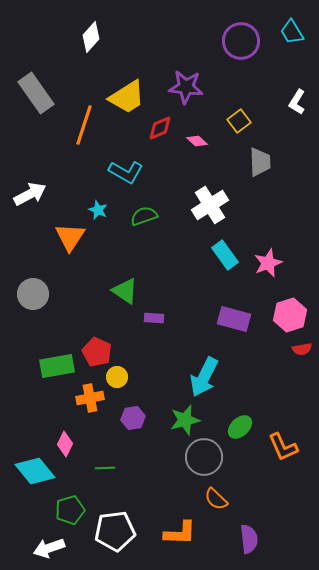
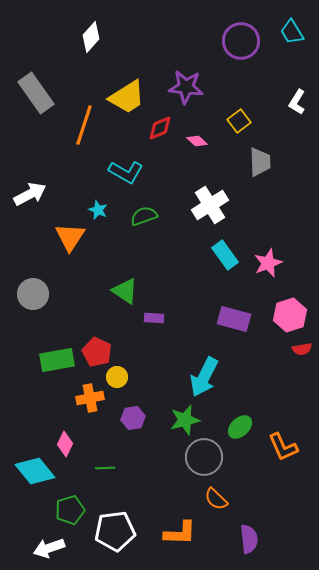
green rectangle at (57, 366): moved 6 px up
